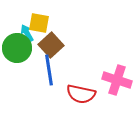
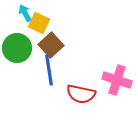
yellow square: rotated 15 degrees clockwise
cyan arrow: moved 2 px left, 20 px up
